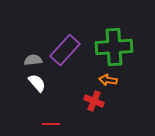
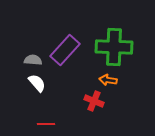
green cross: rotated 6 degrees clockwise
gray semicircle: rotated 12 degrees clockwise
red line: moved 5 px left
